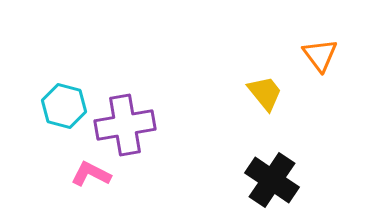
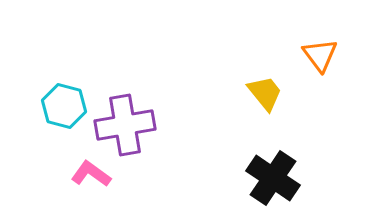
pink L-shape: rotated 9 degrees clockwise
black cross: moved 1 px right, 2 px up
